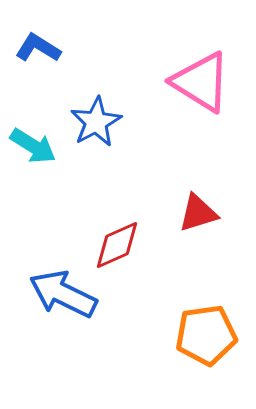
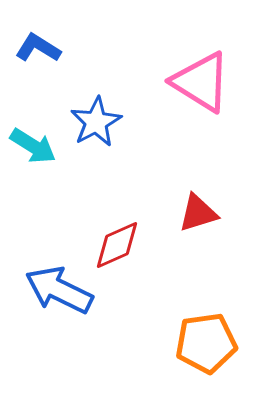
blue arrow: moved 4 px left, 4 px up
orange pentagon: moved 8 px down
